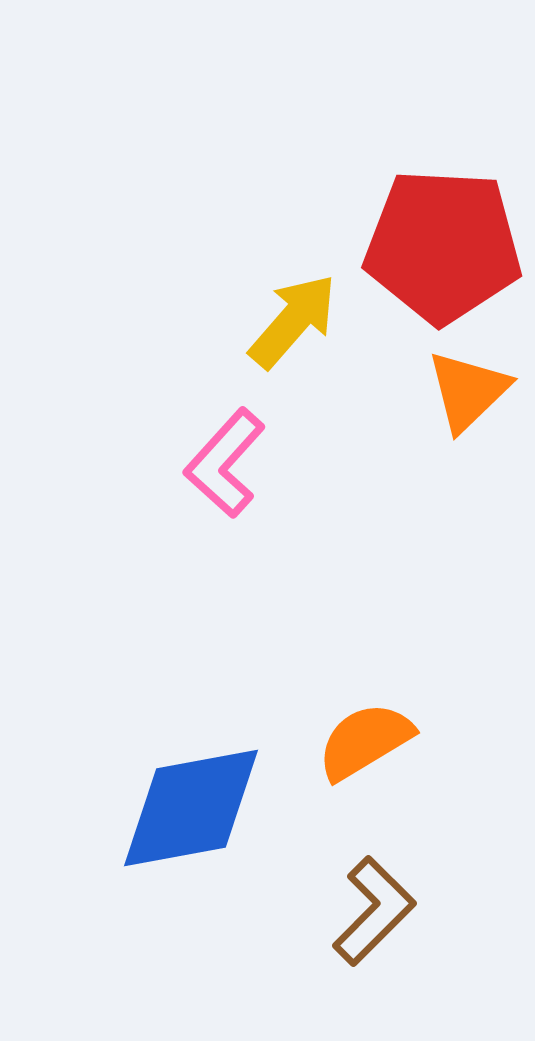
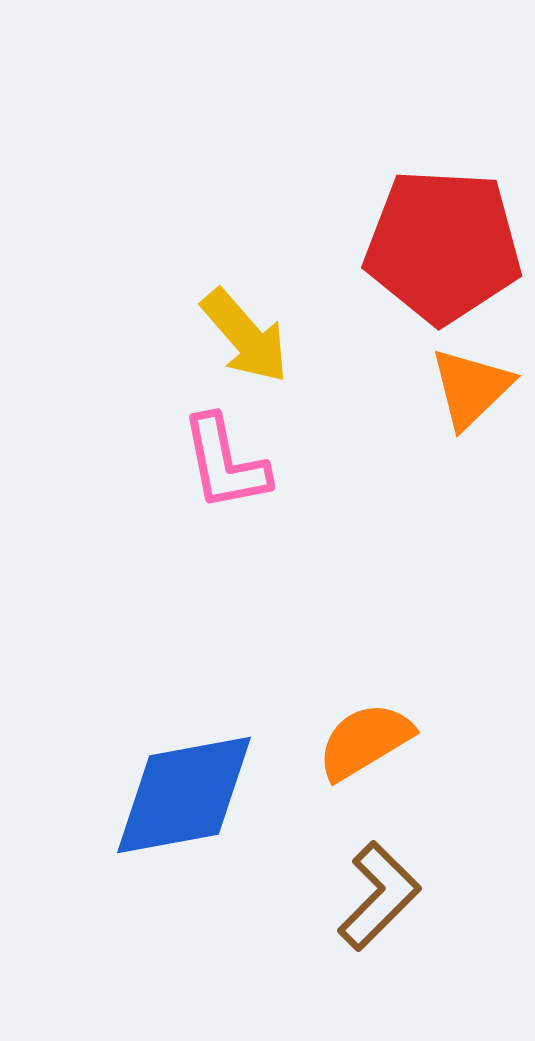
yellow arrow: moved 48 px left, 15 px down; rotated 98 degrees clockwise
orange triangle: moved 3 px right, 3 px up
pink L-shape: rotated 53 degrees counterclockwise
blue diamond: moved 7 px left, 13 px up
brown L-shape: moved 5 px right, 15 px up
